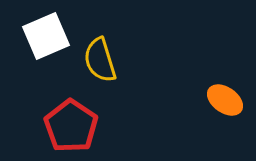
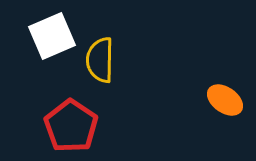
white square: moved 6 px right
yellow semicircle: rotated 18 degrees clockwise
